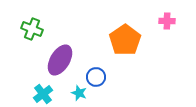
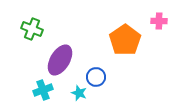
pink cross: moved 8 px left
cyan cross: moved 4 px up; rotated 18 degrees clockwise
